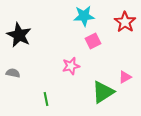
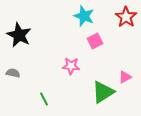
cyan star: rotated 25 degrees clockwise
red star: moved 1 px right, 5 px up
pink square: moved 2 px right
pink star: rotated 18 degrees clockwise
green line: moved 2 px left; rotated 16 degrees counterclockwise
